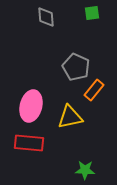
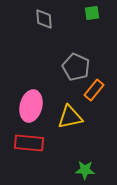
gray diamond: moved 2 px left, 2 px down
